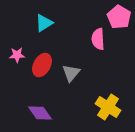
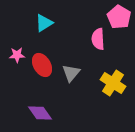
red ellipse: rotated 60 degrees counterclockwise
yellow cross: moved 5 px right, 24 px up
